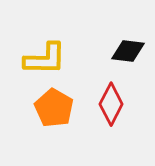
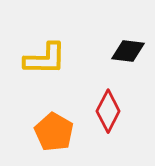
red diamond: moved 3 px left, 7 px down
orange pentagon: moved 24 px down
